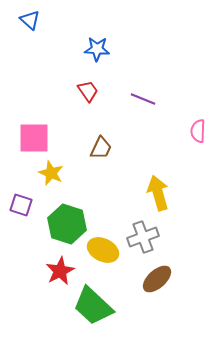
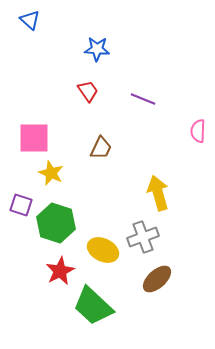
green hexagon: moved 11 px left, 1 px up
